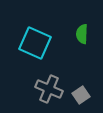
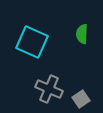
cyan square: moved 3 px left, 1 px up
gray square: moved 4 px down
